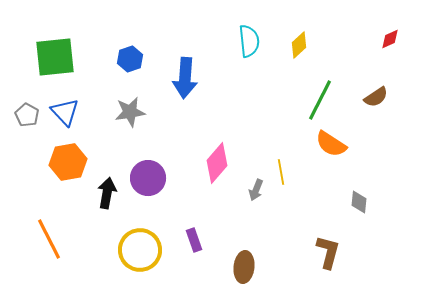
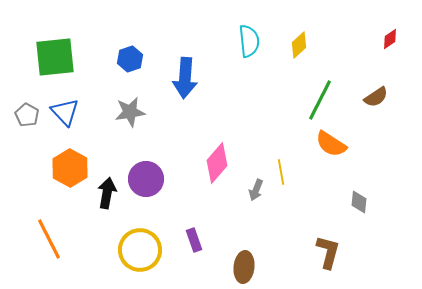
red diamond: rotated 10 degrees counterclockwise
orange hexagon: moved 2 px right, 6 px down; rotated 21 degrees counterclockwise
purple circle: moved 2 px left, 1 px down
